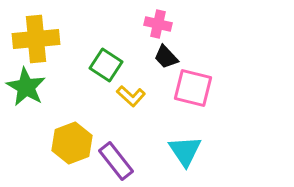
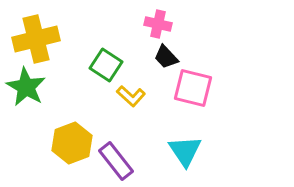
yellow cross: rotated 9 degrees counterclockwise
